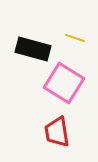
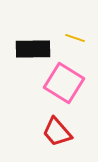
black rectangle: rotated 16 degrees counterclockwise
red trapezoid: rotated 32 degrees counterclockwise
